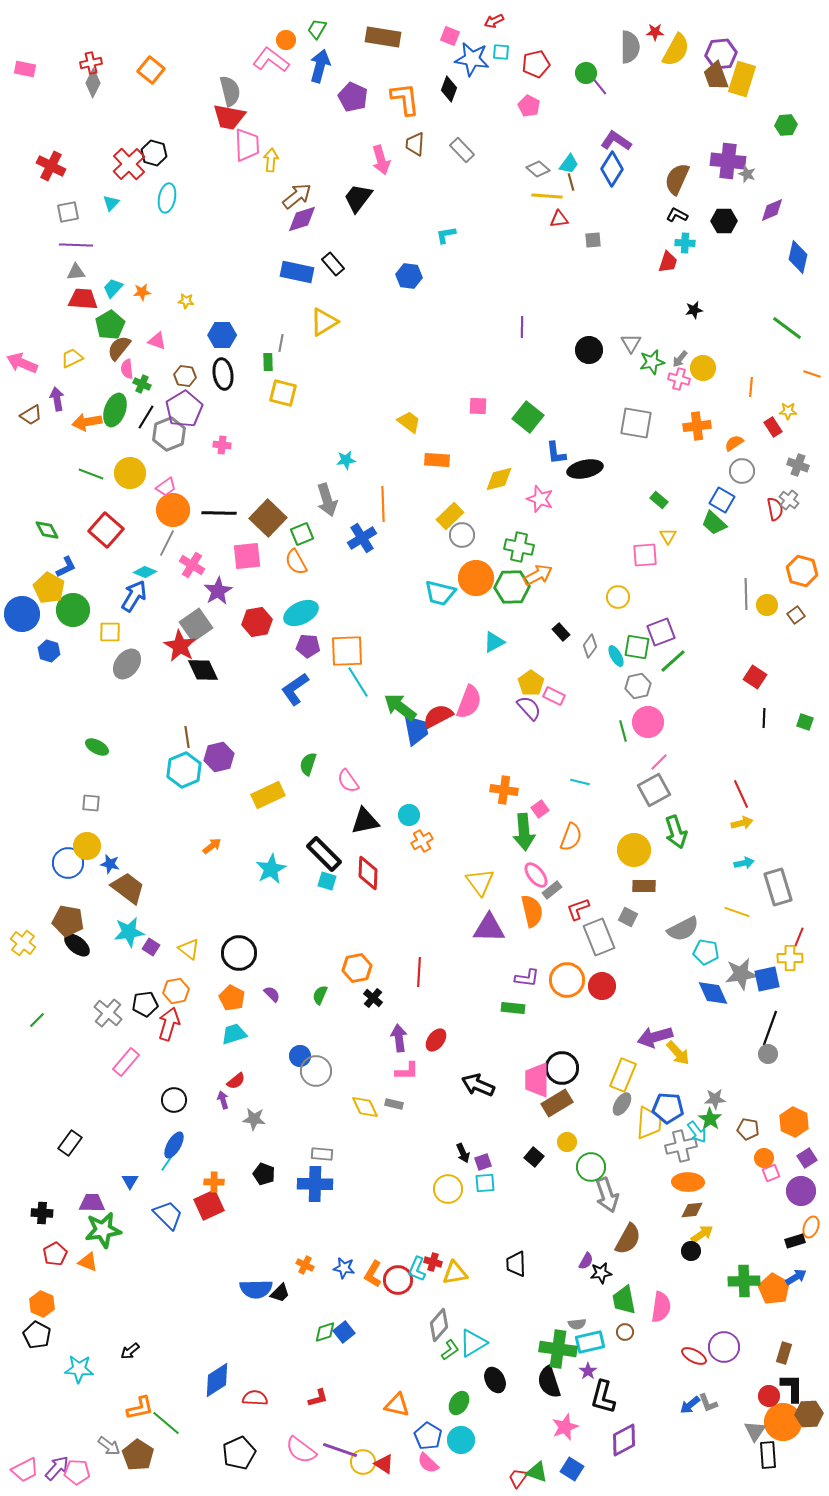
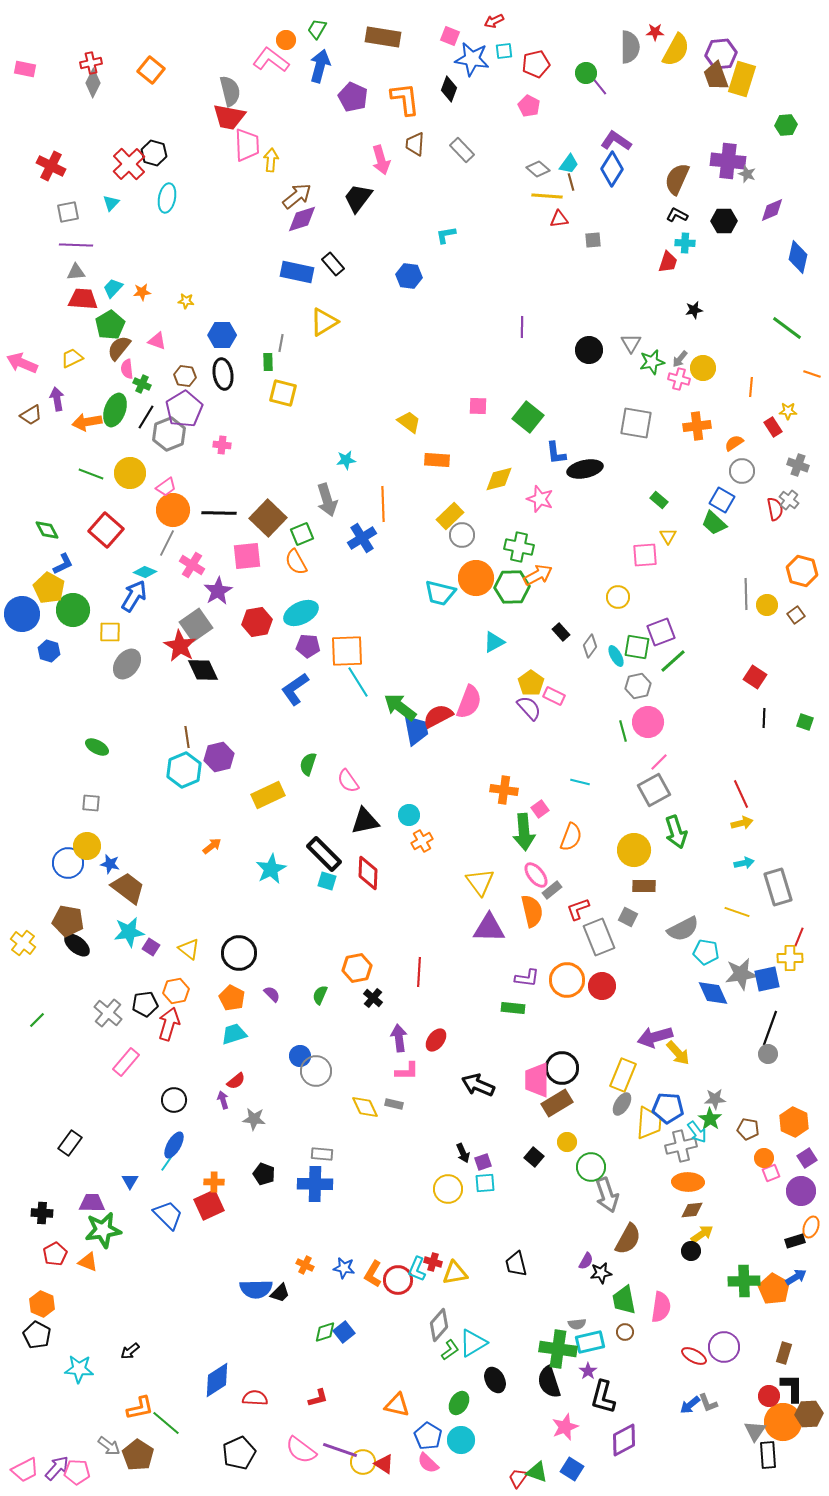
cyan square at (501, 52): moved 3 px right, 1 px up; rotated 12 degrees counterclockwise
blue L-shape at (66, 567): moved 3 px left, 3 px up
black trapezoid at (516, 1264): rotated 12 degrees counterclockwise
